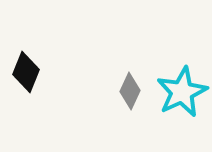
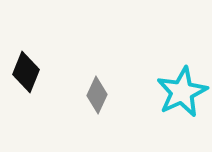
gray diamond: moved 33 px left, 4 px down
